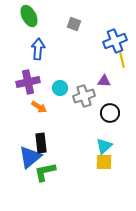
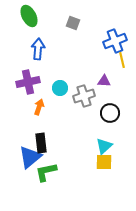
gray square: moved 1 px left, 1 px up
orange arrow: rotated 105 degrees counterclockwise
green L-shape: moved 1 px right
